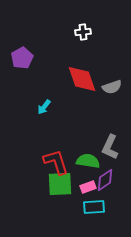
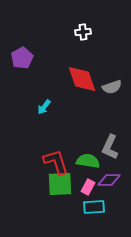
purple diamond: moved 4 px right; rotated 35 degrees clockwise
pink rectangle: rotated 42 degrees counterclockwise
